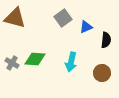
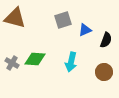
gray square: moved 2 px down; rotated 18 degrees clockwise
blue triangle: moved 1 px left, 3 px down
black semicircle: rotated 14 degrees clockwise
brown circle: moved 2 px right, 1 px up
